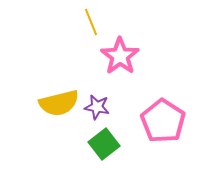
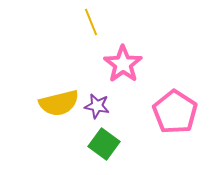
pink star: moved 3 px right, 8 px down
purple star: moved 1 px up
pink pentagon: moved 12 px right, 9 px up
green square: rotated 16 degrees counterclockwise
